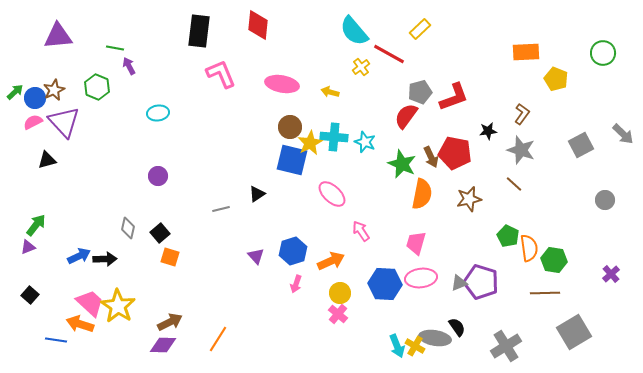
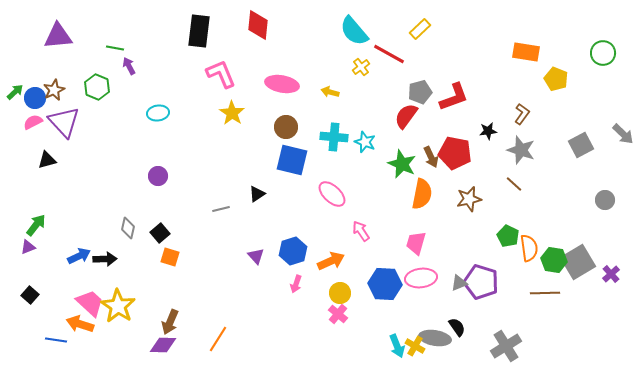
orange rectangle at (526, 52): rotated 12 degrees clockwise
brown circle at (290, 127): moved 4 px left
yellow star at (310, 143): moved 78 px left, 30 px up; rotated 10 degrees counterclockwise
brown arrow at (170, 322): rotated 140 degrees clockwise
gray square at (574, 332): moved 4 px right, 70 px up
